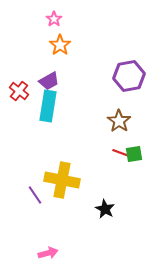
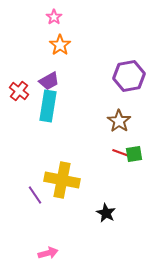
pink star: moved 2 px up
black star: moved 1 px right, 4 px down
